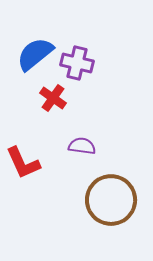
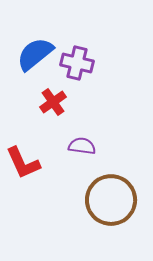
red cross: moved 4 px down; rotated 20 degrees clockwise
